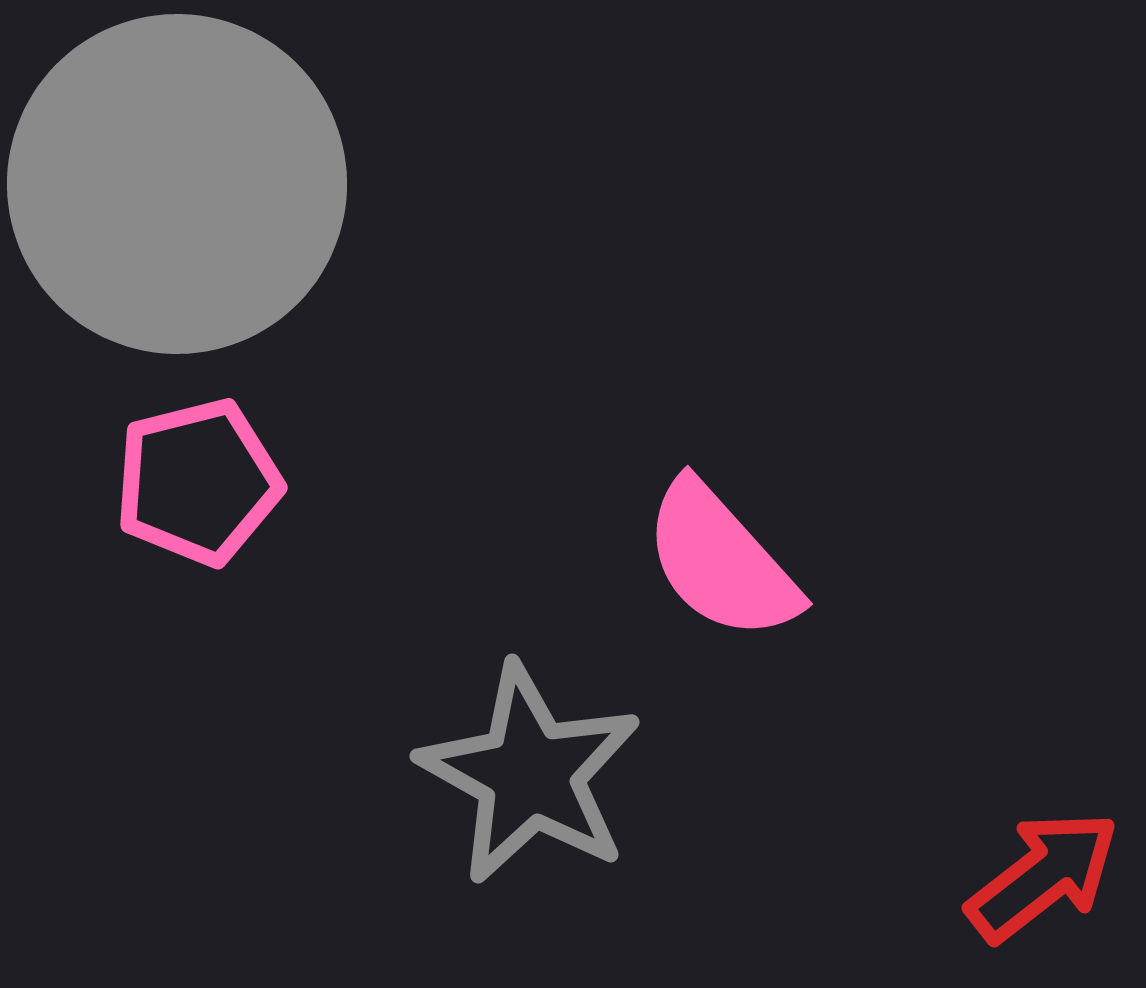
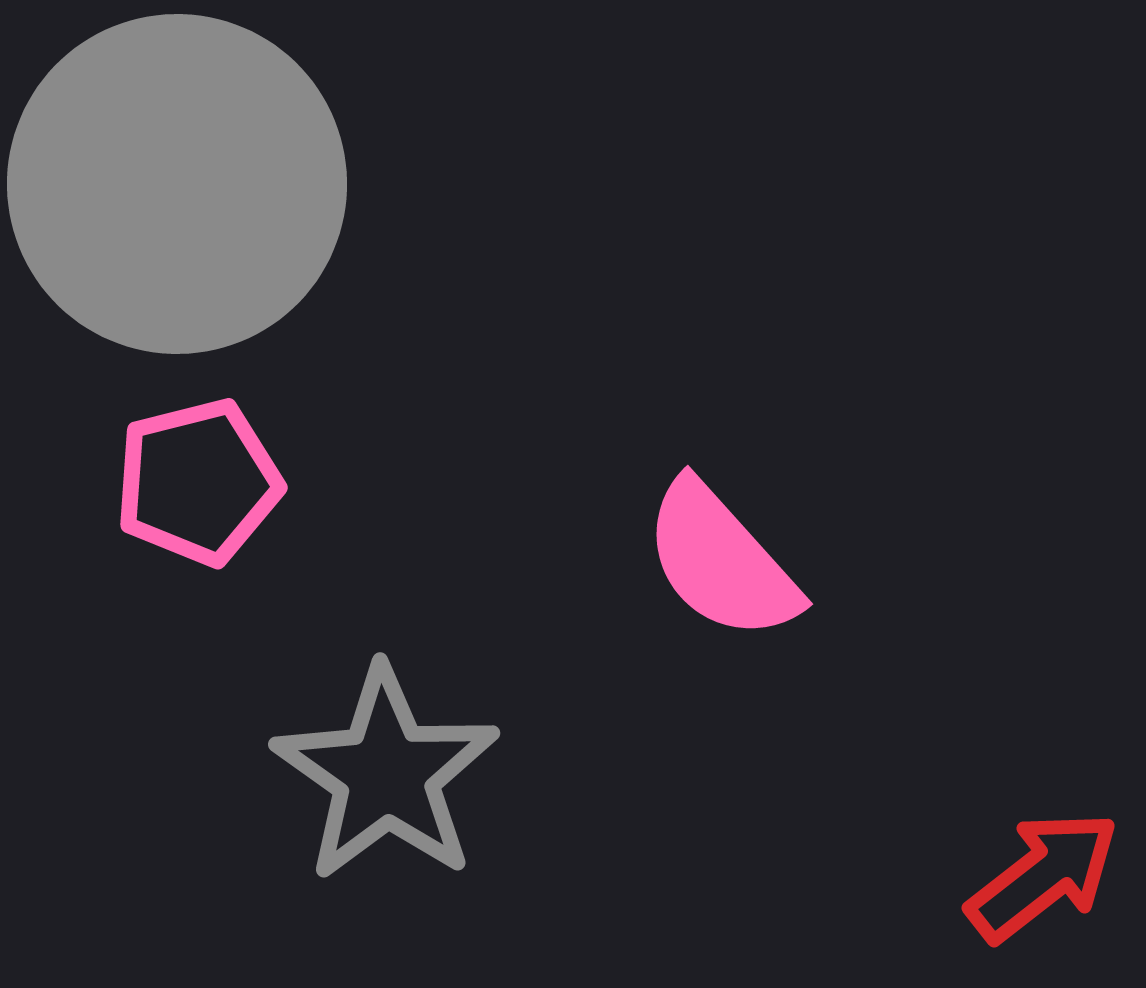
gray star: moved 144 px left; rotated 6 degrees clockwise
